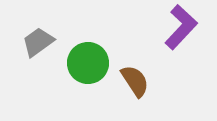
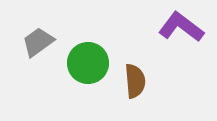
purple L-shape: rotated 96 degrees counterclockwise
brown semicircle: rotated 28 degrees clockwise
